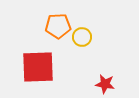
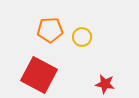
orange pentagon: moved 8 px left, 4 px down
red square: moved 1 px right, 8 px down; rotated 30 degrees clockwise
